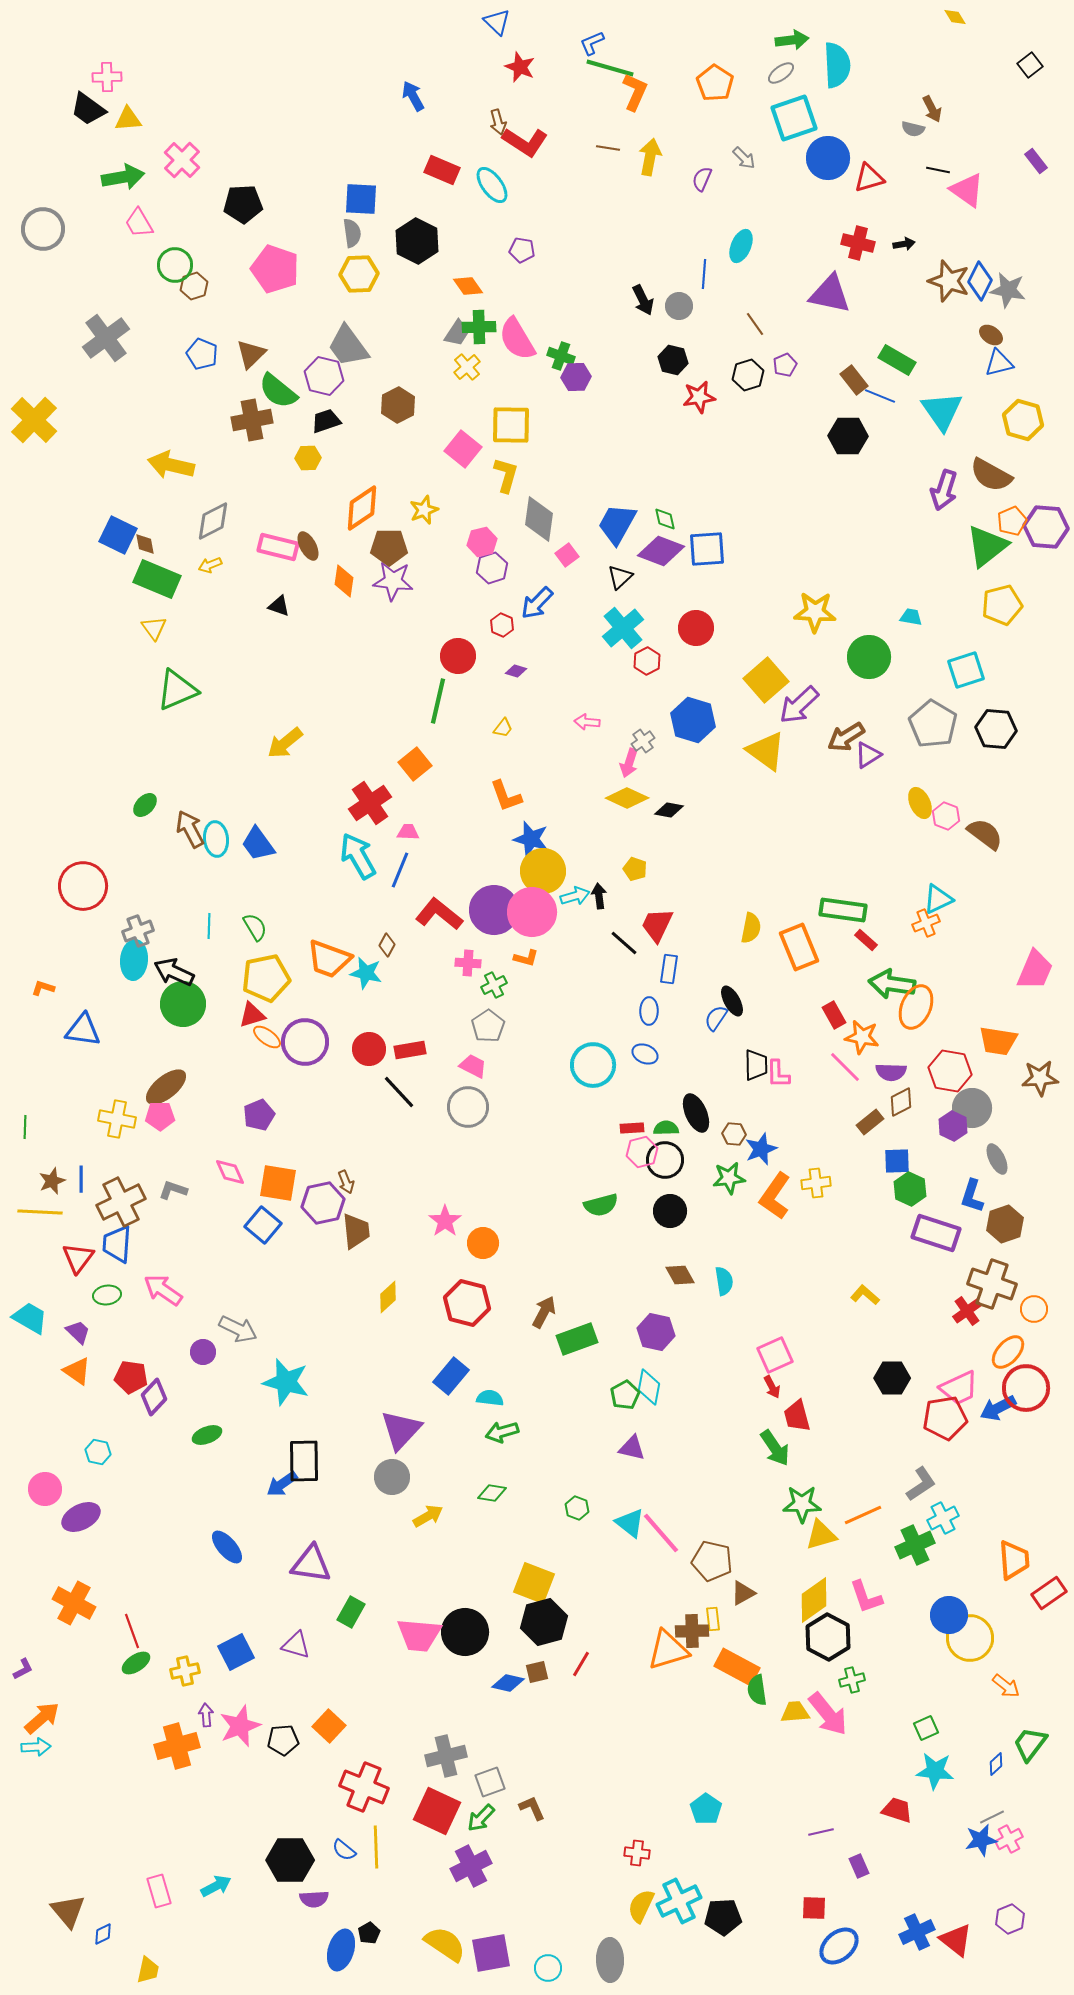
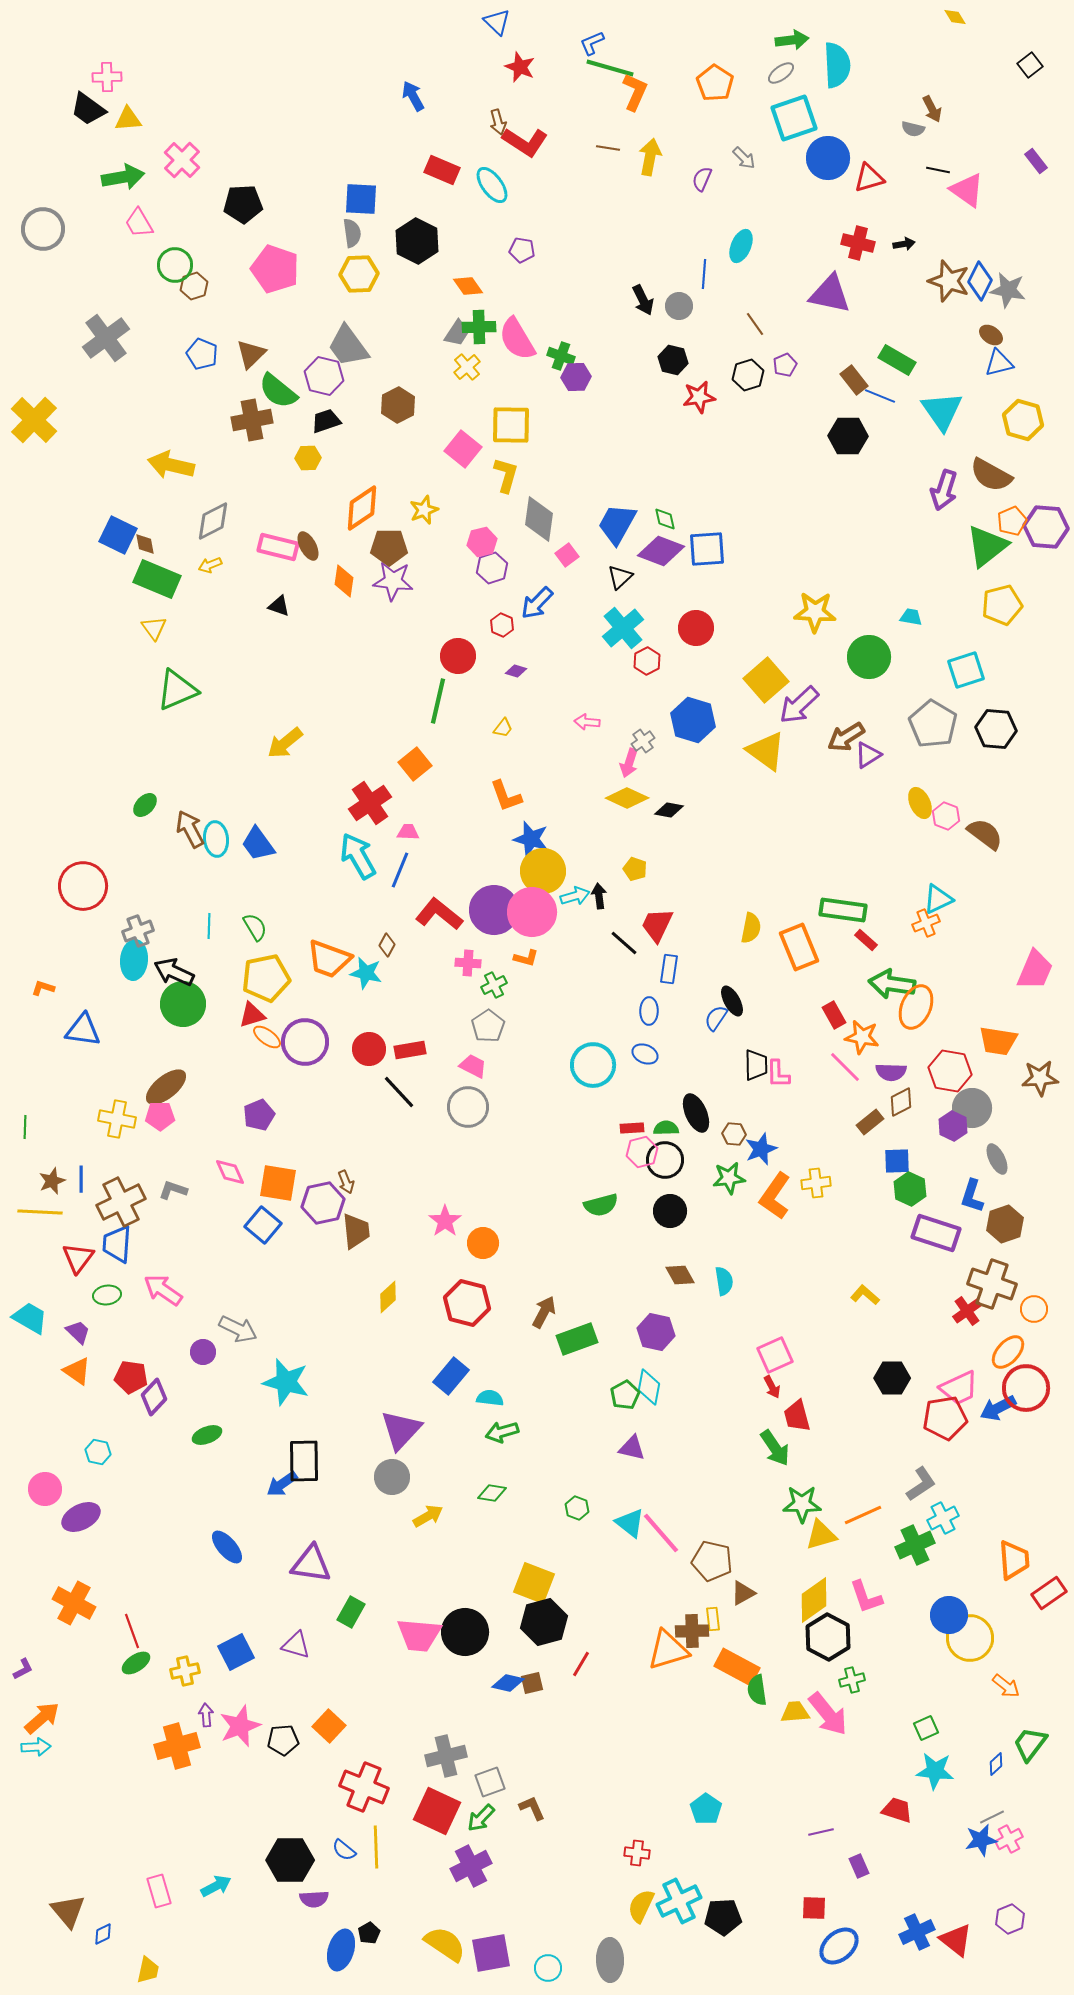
brown square at (537, 1672): moved 5 px left, 11 px down
